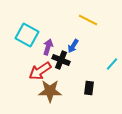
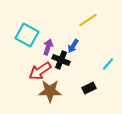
yellow line: rotated 60 degrees counterclockwise
cyan line: moved 4 px left
black rectangle: rotated 56 degrees clockwise
